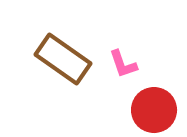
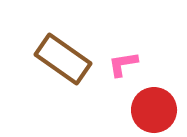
pink L-shape: rotated 100 degrees clockwise
